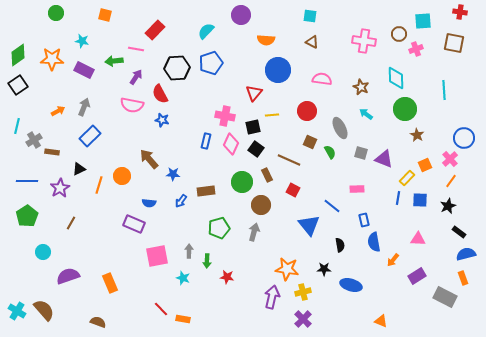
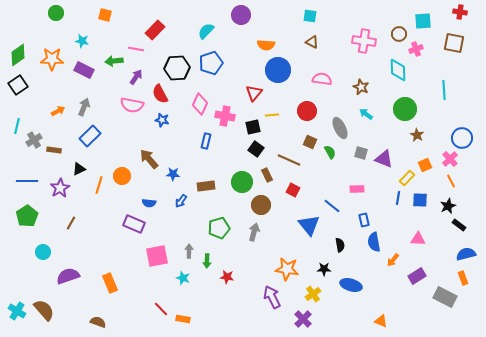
orange semicircle at (266, 40): moved 5 px down
cyan diamond at (396, 78): moved 2 px right, 8 px up
blue circle at (464, 138): moved 2 px left
pink diamond at (231, 144): moved 31 px left, 40 px up
brown rectangle at (52, 152): moved 2 px right, 2 px up
orange line at (451, 181): rotated 64 degrees counterclockwise
brown rectangle at (206, 191): moved 5 px up
black rectangle at (459, 232): moved 7 px up
yellow cross at (303, 292): moved 10 px right, 2 px down; rotated 21 degrees counterclockwise
purple arrow at (272, 297): rotated 40 degrees counterclockwise
